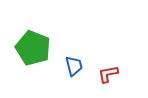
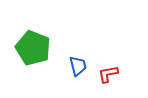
blue trapezoid: moved 4 px right
